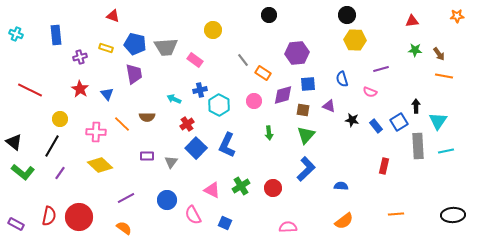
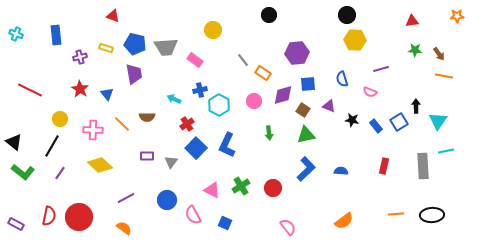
brown square at (303, 110): rotated 24 degrees clockwise
pink cross at (96, 132): moved 3 px left, 2 px up
green triangle at (306, 135): rotated 36 degrees clockwise
gray rectangle at (418, 146): moved 5 px right, 20 px down
blue semicircle at (341, 186): moved 15 px up
black ellipse at (453, 215): moved 21 px left
pink semicircle at (288, 227): rotated 54 degrees clockwise
